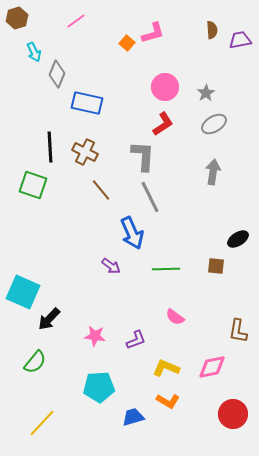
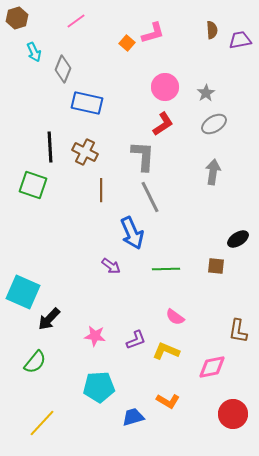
gray diamond: moved 6 px right, 5 px up
brown line: rotated 40 degrees clockwise
yellow L-shape: moved 17 px up
